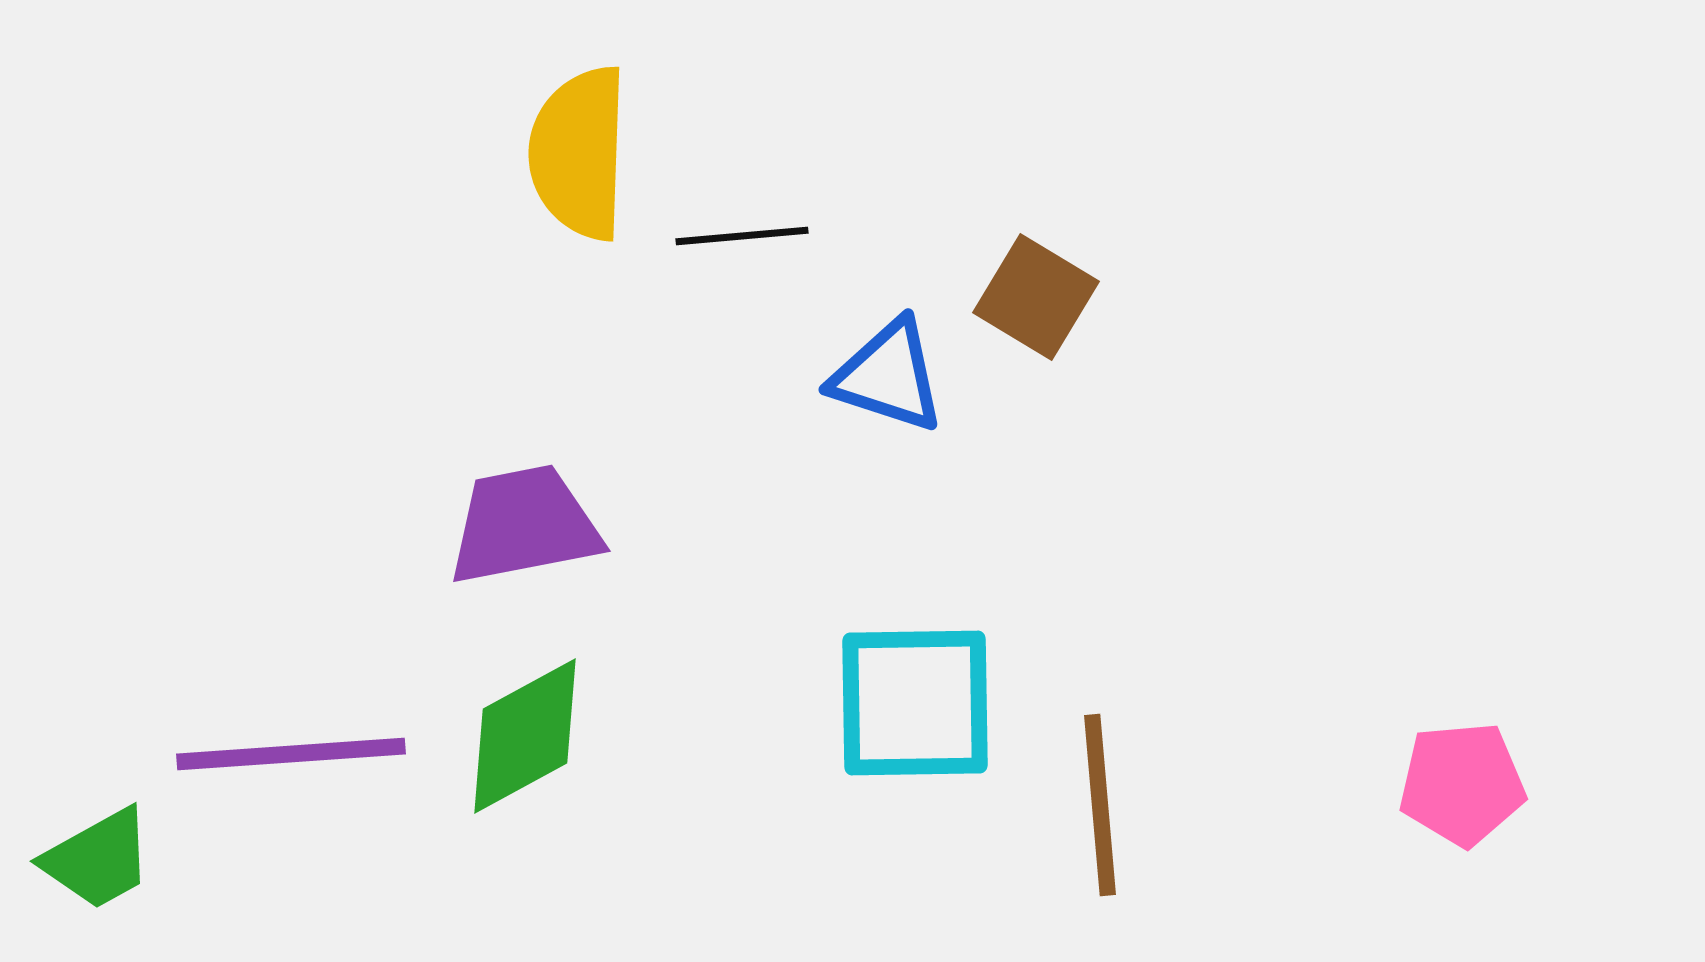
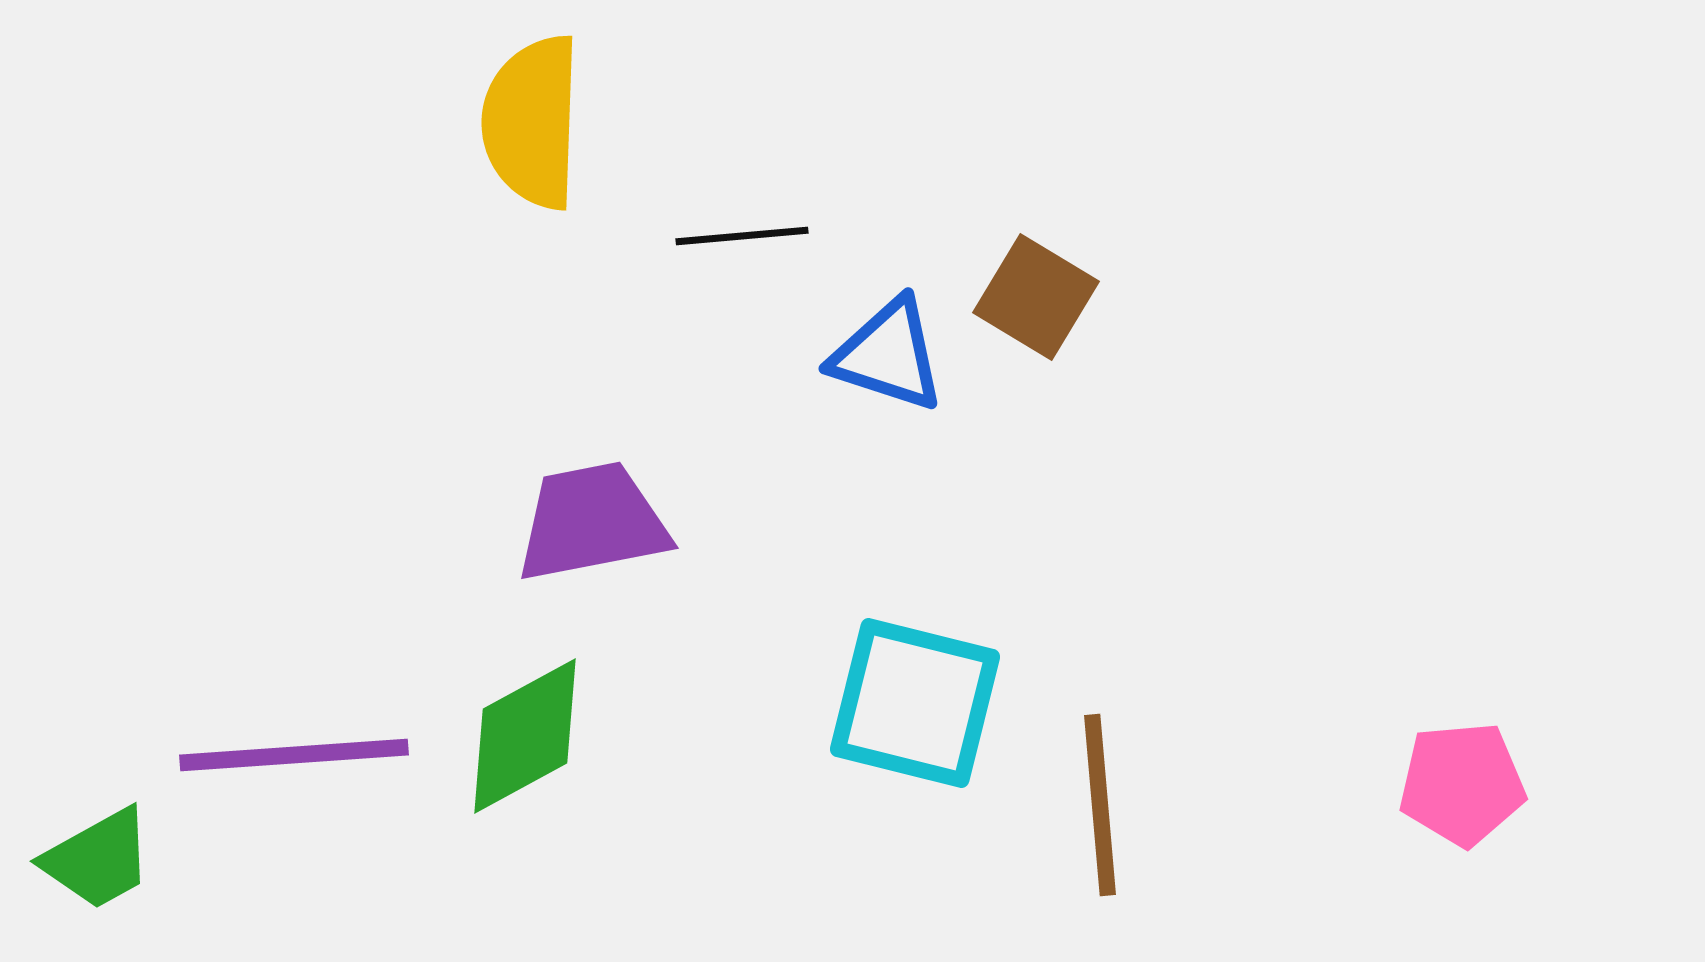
yellow semicircle: moved 47 px left, 31 px up
blue triangle: moved 21 px up
purple trapezoid: moved 68 px right, 3 px up
cyan square: rotated 15 degrees clockwise
purple line: moved 3 px right, 1 px down
